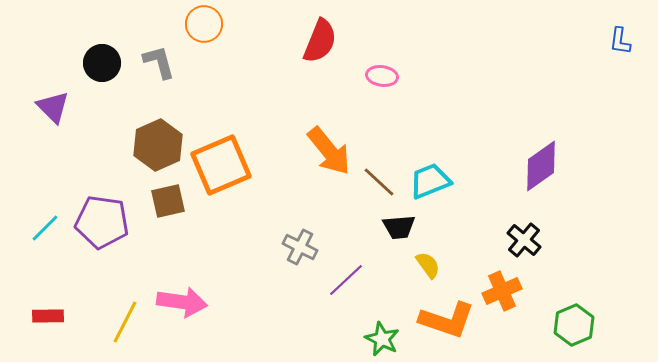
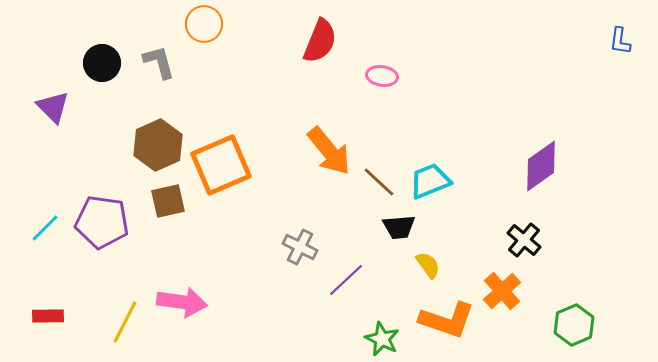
orange cross: rotated 18 degrees counterclockwise
